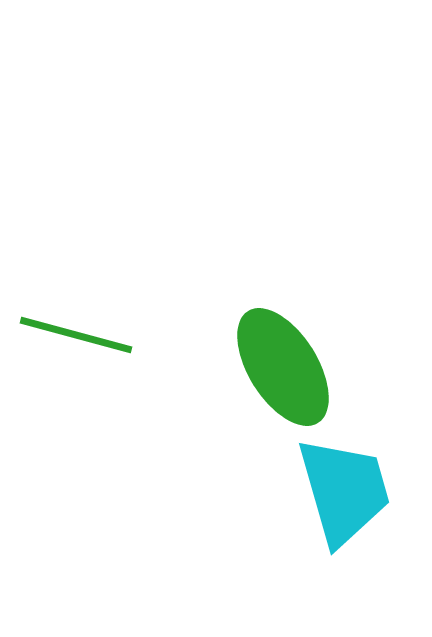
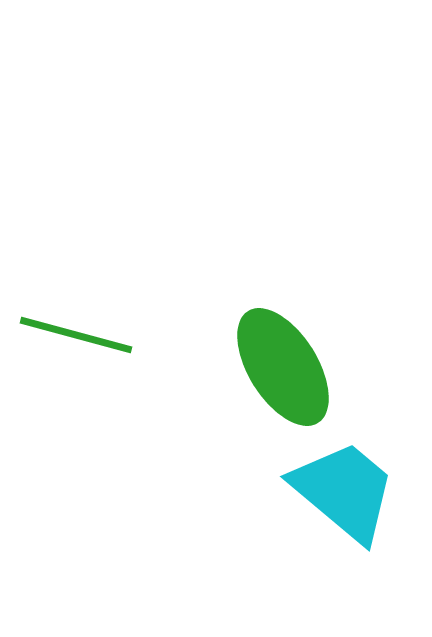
cyan trapezoid: rotated 34 degrees counterclockwise
